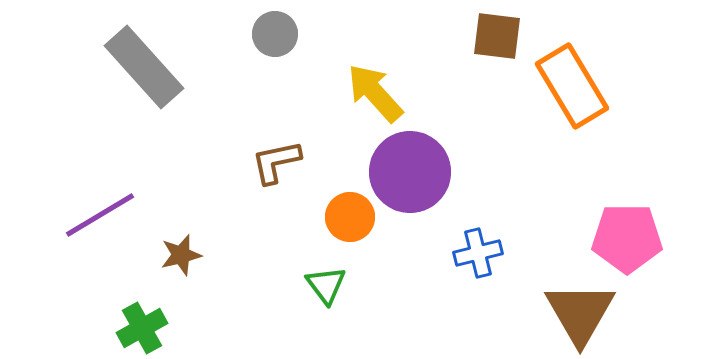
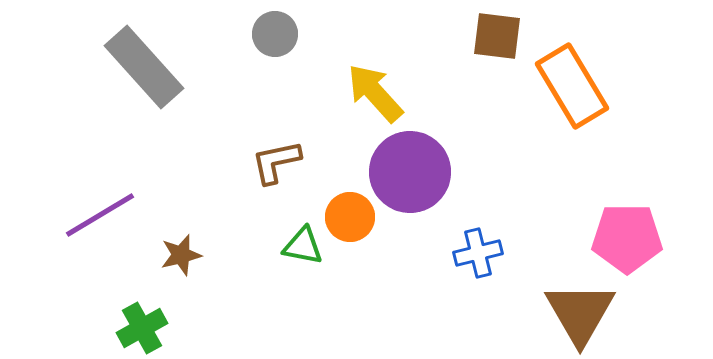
green triangle: moved 23 px left, 39 px up; rotated 42 degrees counterclockwise
